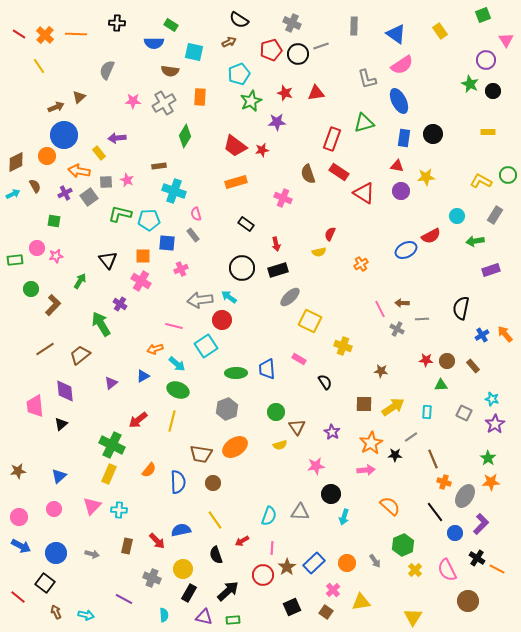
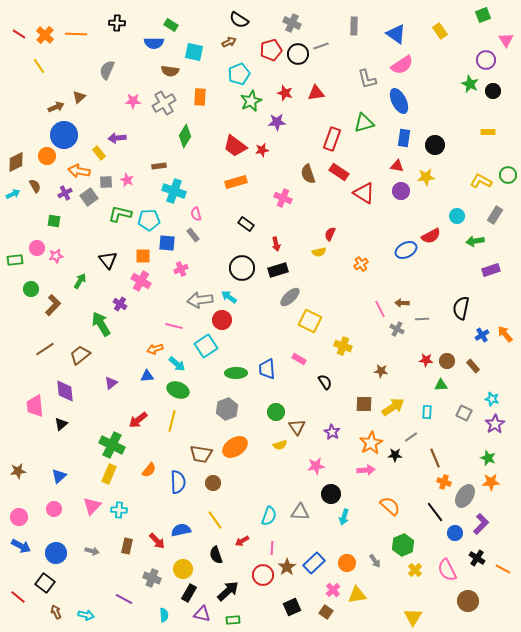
black circle at (433, 134): moved 2 px right, 11 px down
blue triangle at (143, 376): moved 4 px right; rotated 24 degrees clockwise
green star at (488, 458): rotated 14 degrees counterclockwise
brown line at (433, 459): moved 2 px right, 1 px up
gray arrow at (92, 554): moved 3 px up
orange line at (497, 569): moved 6 px right
yellow triangle at (361, 602): moved 4 px left, 7 px up
purple triangle at (204, 617): moved 2 px left, 3 px up
